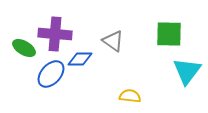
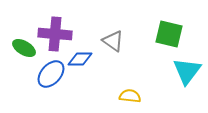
green square: rotated 12 degrees clockwise
